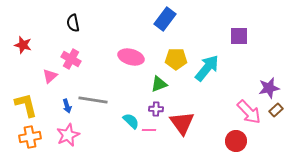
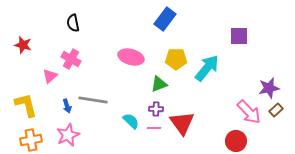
pink line: moved 5 px right, 2 px up
orange cross: moved 1 px right, 3 px down
